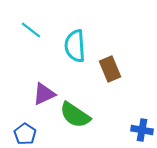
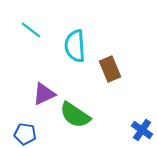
blue cross: rotated 25 degrees clockwise
blue pentagon: rotated 25 degrees counterclockwise
